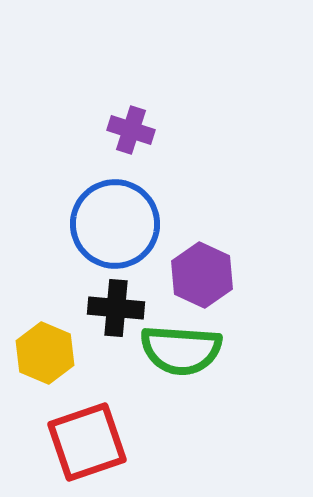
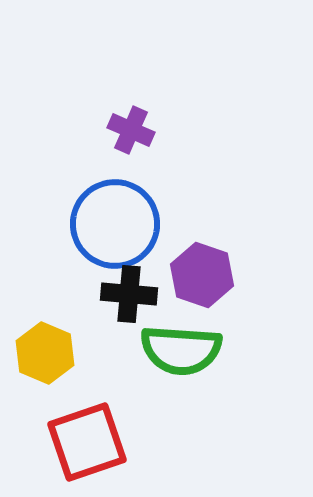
purple cross: rotated 6 degrees clockwise
purple hexagon: rotated 6 degrees counterclockwise
black cross: moved 13 px right, 14 px up
